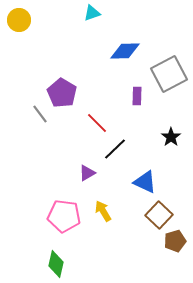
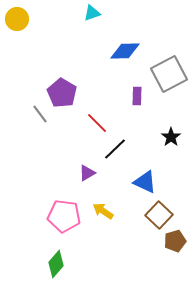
yellow circle: moved 2 px left, 1 px up
yellow arrow: rotated 25 degrees counterclockwise
green diamond: rotated 28 degrees clockwise
